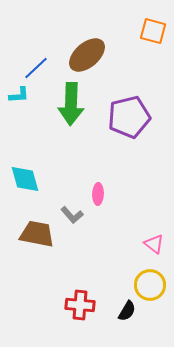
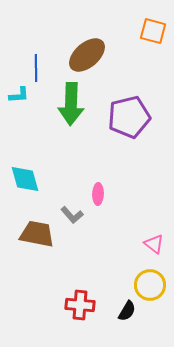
blue line: rotated 48 degrees counterclockwise
